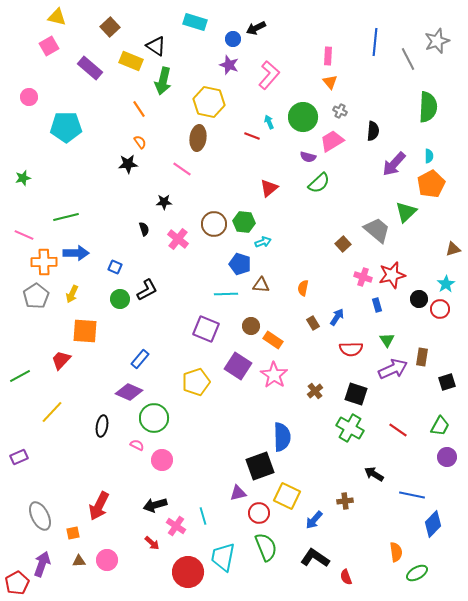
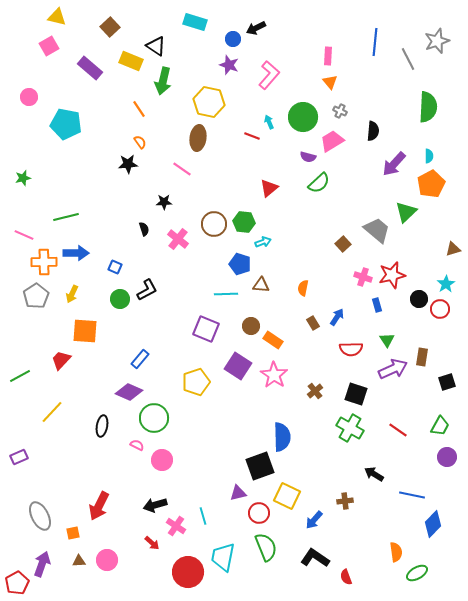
cyan pentagon at (66, 127): moved 3 px up; rotated 12 degrees clockwise
